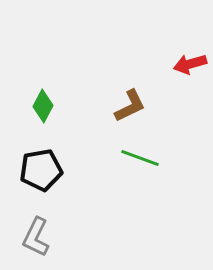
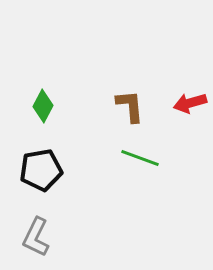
red arrow: moved 39 px down
brown L-shape: rotated 69 degrees counterclockwise
